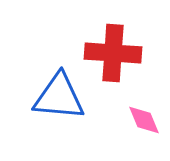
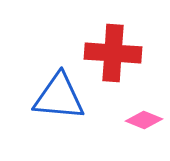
pink diamond: rotated 45 degrees counterclockwise
